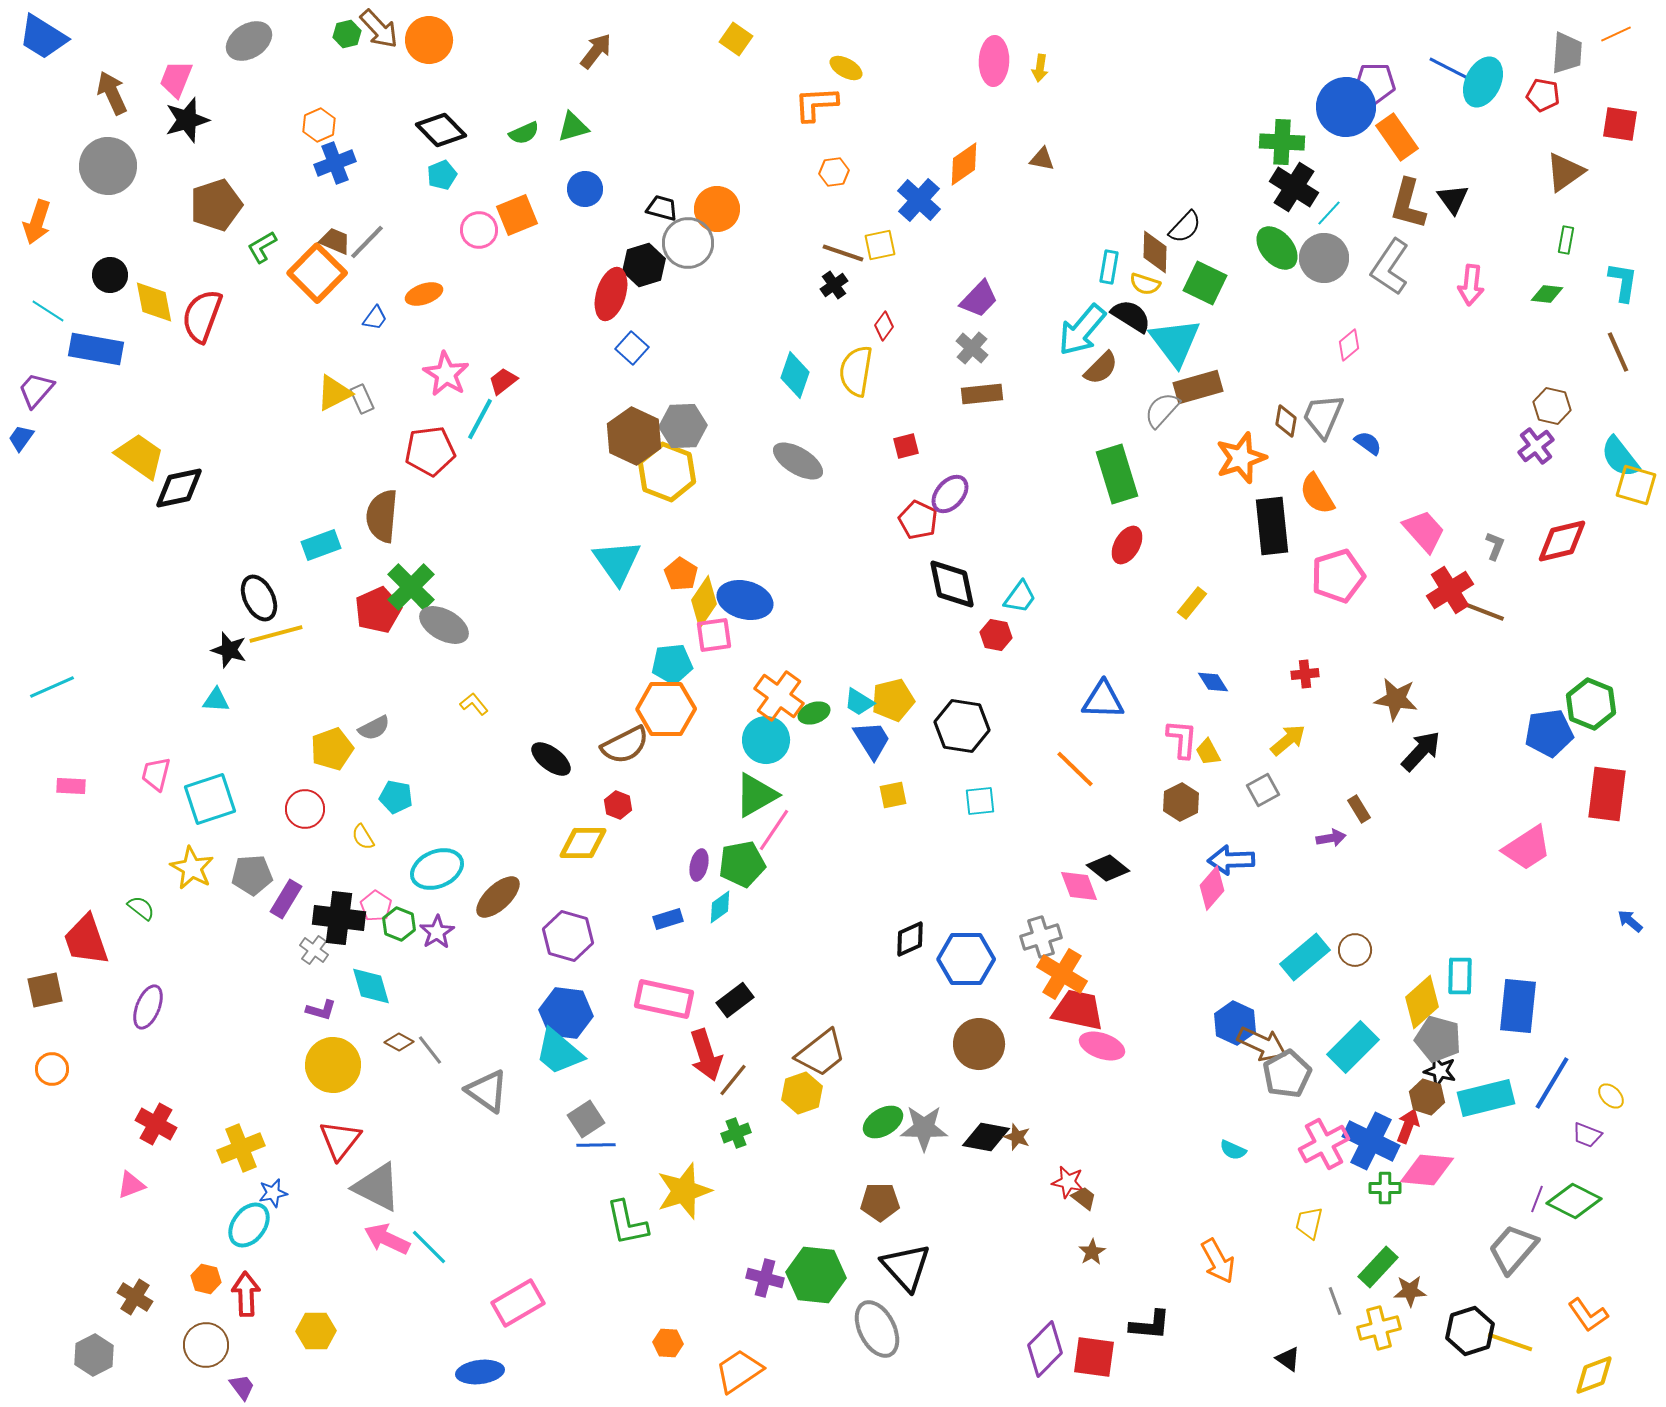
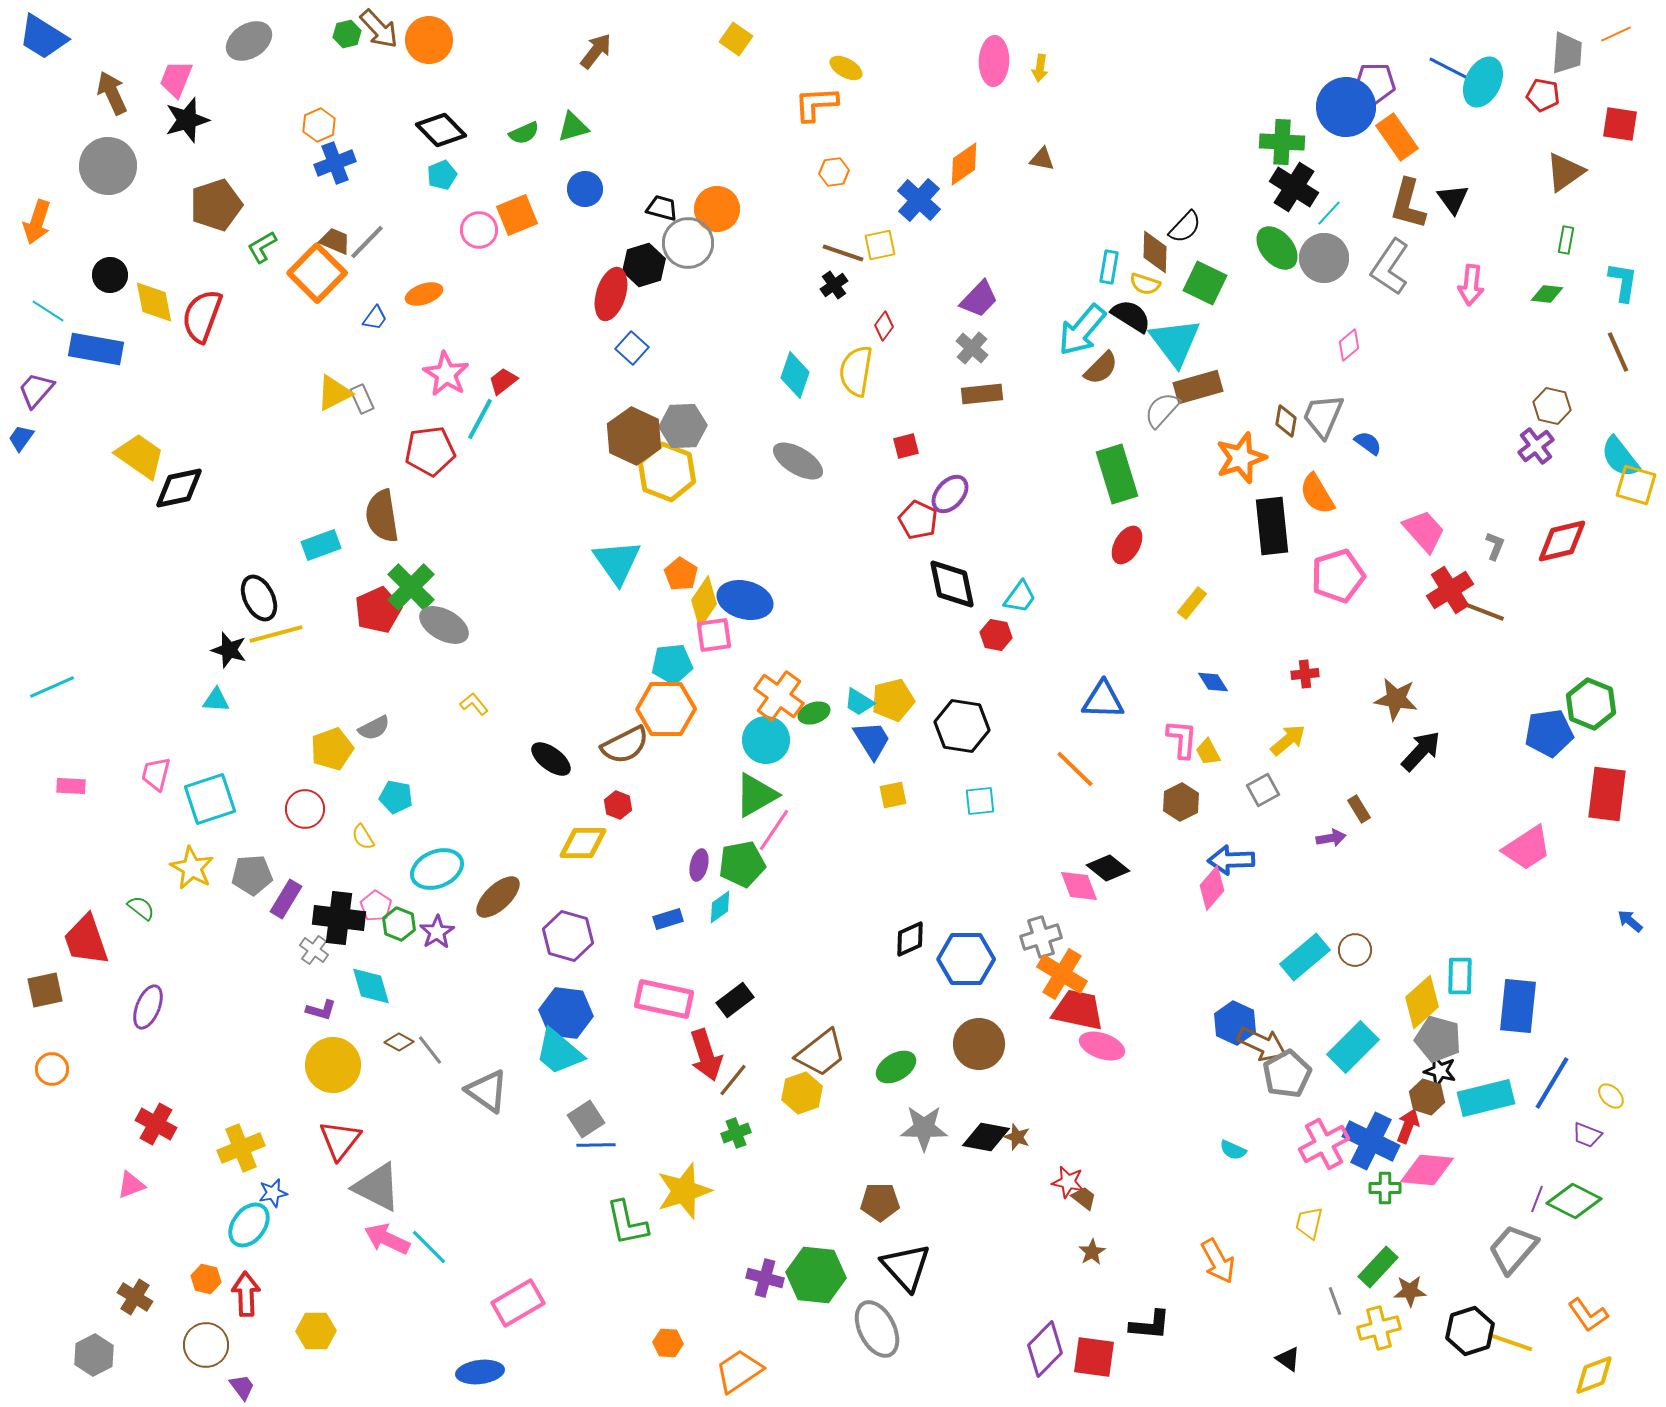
brown semicircle at (382, 516): rotated 14 degrees counterclockwise
green ellipse at (883, 1122): moved 13 px right, 55 px up
